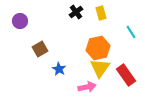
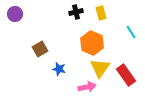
black cross: rotated 24 degrees clockwise
purple circle: moved 5 px left, 7 px up
orange hexagon: moved 6 px left, 5 px up; rotated 25 degrees counterclockwise
blue star: rotated 16 degrees counterclockwise
